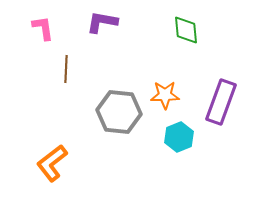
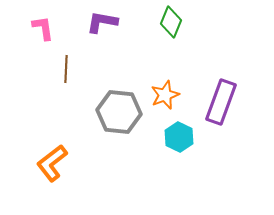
green diamond: moved 15 px left, 8 px up; rotated 28 degrees clockwise
orange star: rotated 20 degrees counterclockwise
cyan hexagon: rotated 12 degrees counterclockwise
